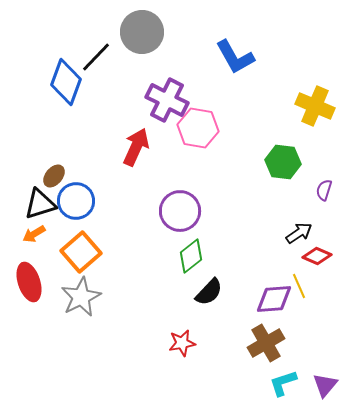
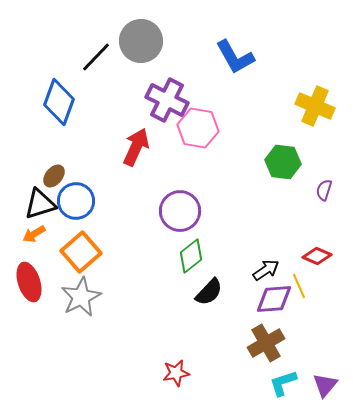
gray circle: moved 1 px left, 9 px down
blue diamond: moved 7 px left, 20 px down
black arrow: moved 33 px left, 37 px down
red star: moved 6 px left, 30 px down
